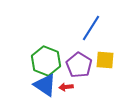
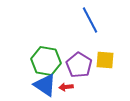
blue line: moved 1 px left, 8 px up; rotated 60 degrees counterclockwise
green hexagon: rotated 12 degrees counterclockwise
